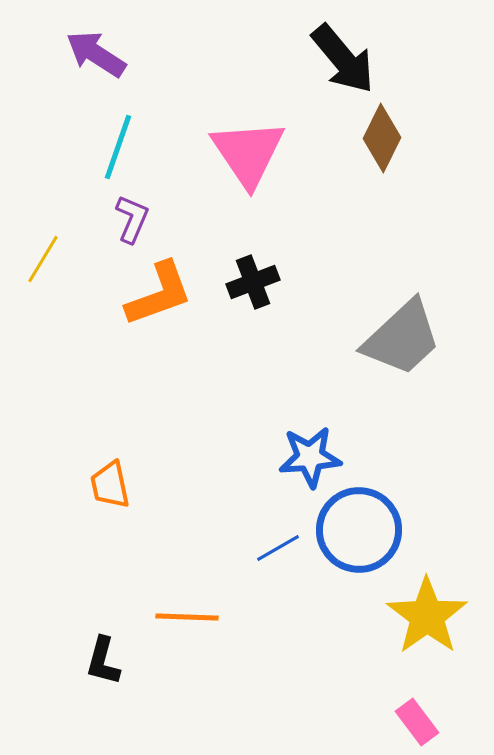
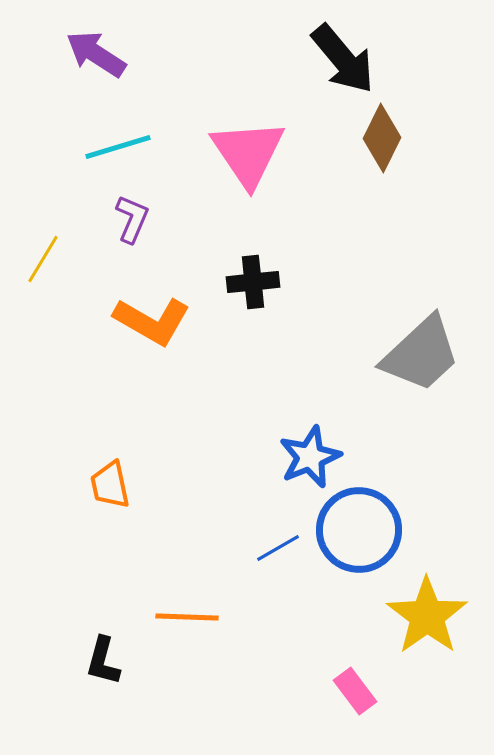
cyan line: rotated 54 degrees clockwise
black cross: rotated 15 degrees clockwise
orange L-shape: moved 7 px left, 27 px down; rotated 50 degrees clockwise
gray trapezoid: moved 19 px right, 16 px down
blue star: rotated 18 degrees counterclockwise
pink rectangle: moved 62 px left, 31 px up
